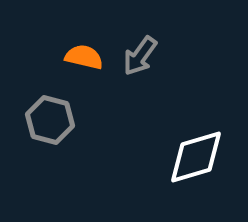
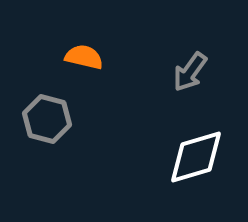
gray arrow: moved 50 px right, 16 px down
gray hexagon: moved 3 px left, 1 px up
